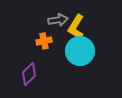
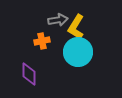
orange cross: moved 2 px left
cyan circle: moved 2 px left, 1 px down
purple diamond: rotated 45 degrees counterclockwise
